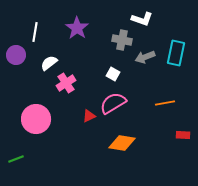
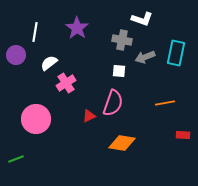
white square: moved 6 px right, 3 px up; rotated 24 degrees counterclockwise
pink semicircle: rotated 140 degrees clockwise
